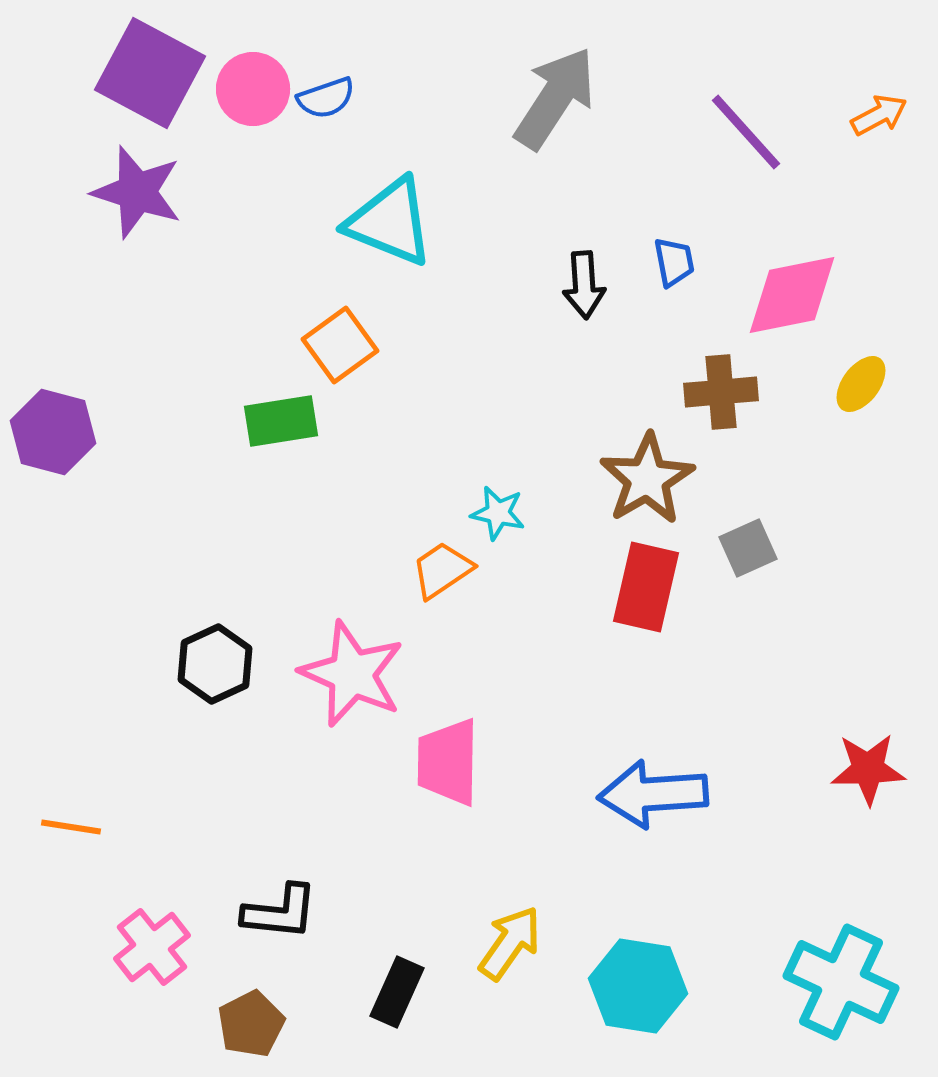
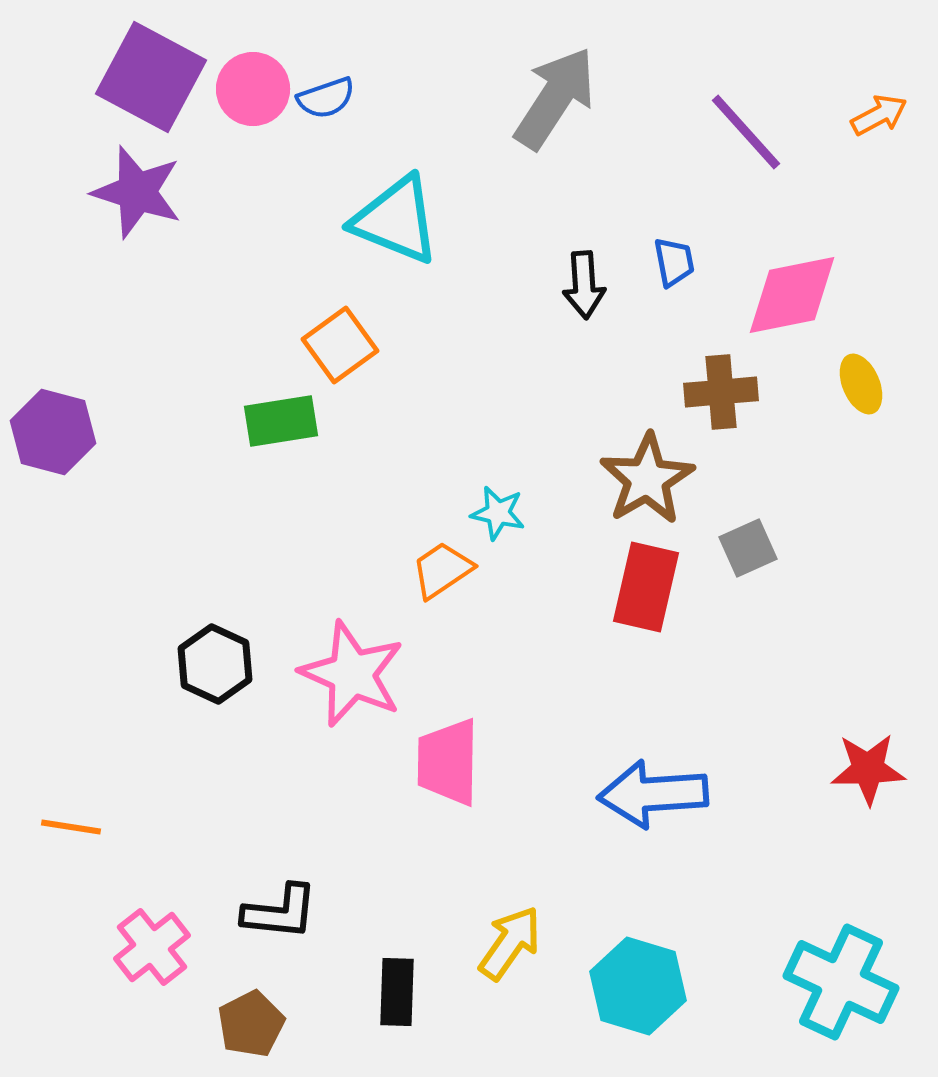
purple square: moved 1 px right, 4 px down
cyan triangle: moved 6 px right, 2 px up
yellow ellipse: rotated 60 degrees counterclockwise
black hexagon: rotated 10 degrees counterclockwise
cyan hexagon: rotated 8 degrees clockwise
black rectangle: rotated 22 degrees counterclockwise
